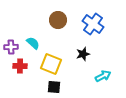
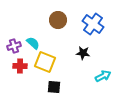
purple cross: moved 3 px right, 1 px up; rotated 16 degrees counterclockwise
black star: moved 1 px up; rotated 24 degrees clockwise
yellow square: moved 6 px left, 2 px up
